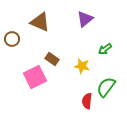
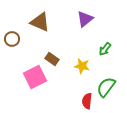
green arrow: rotated 16 degrees counterclockwise
